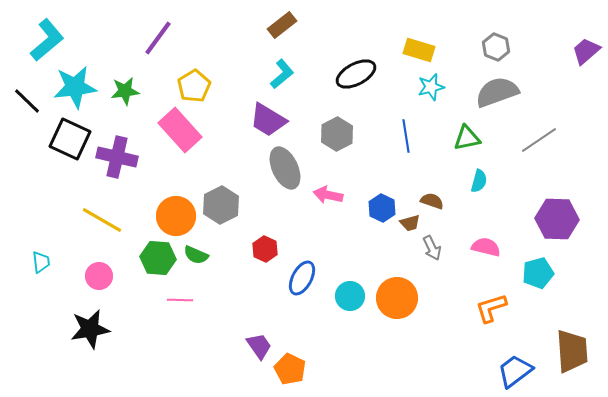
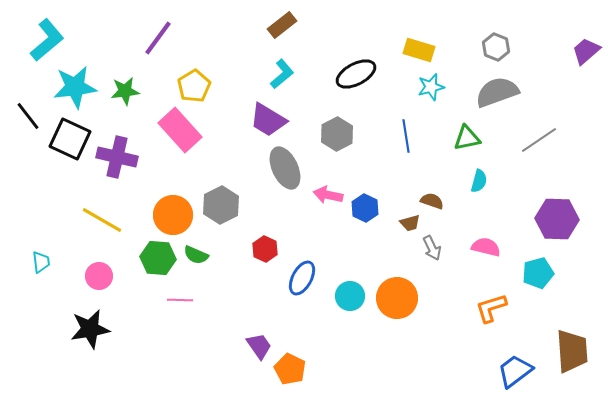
black line at (27, 101): moved 1 px right, 15 px down; rotated 8 degrees clockwise
blue hexagon at (382, 208): moved 17 px left
orange circle at (176, 216): moved 3 px left, 1 px up
